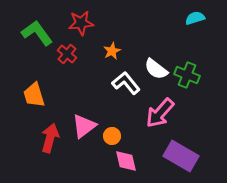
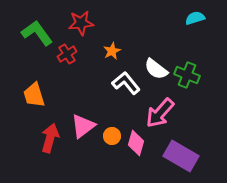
red cross: rotated 18 degrees clockwise
pink triangle: moved 1 px left
pink diamond: moved 10 px right, 18 px up; rotated 30 degrees clockwise
